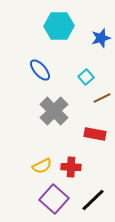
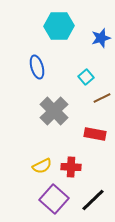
blue ellipse: moved 3 px left, 3 px up; rotated 25 degrees clockwise
